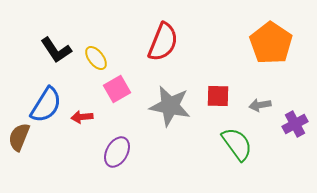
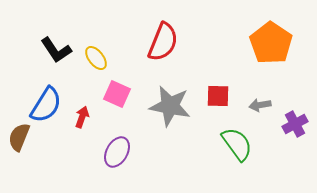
pink square: moved 5 px down; rotated 36 degrees counterclockwise
red arrow: rotated 115 degrees clockwise
